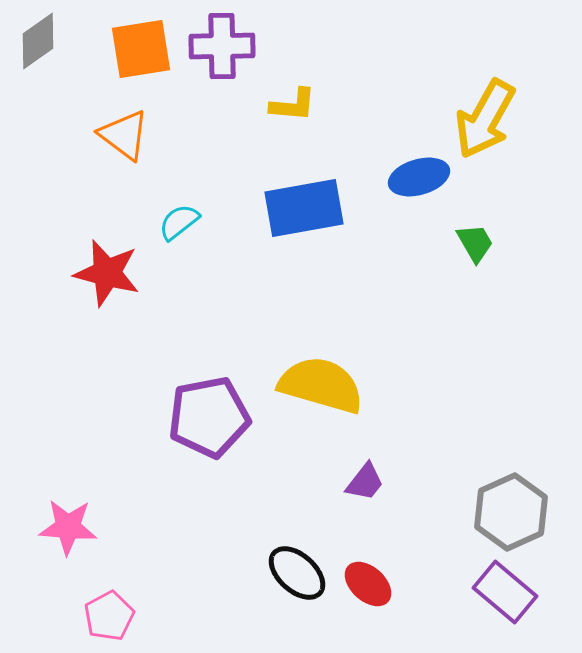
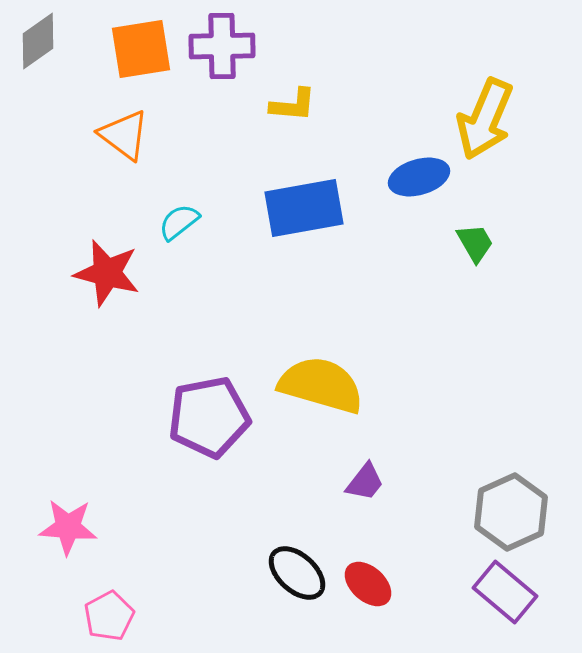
yellow arrow: rotated 6 degrees counterclockwise
